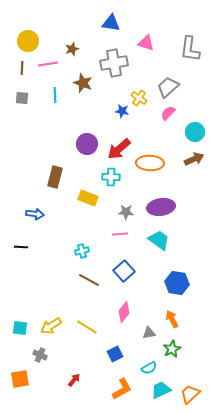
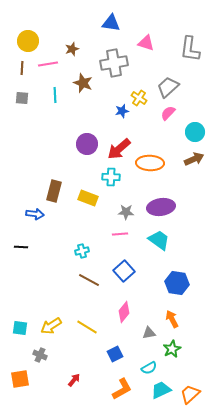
blue star at (122, 111): rotated 24 degrees counterclockwise
brown rectangle at (55, 177): moved 1 px left, 14 px down
